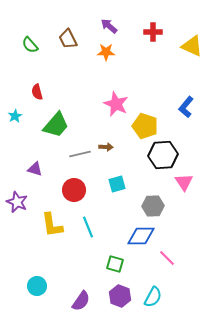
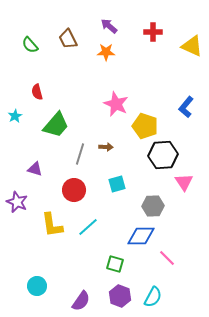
gray line: rotated 60 degrees counterclockwise
cyan line: rotated 70 degrees clockwise
